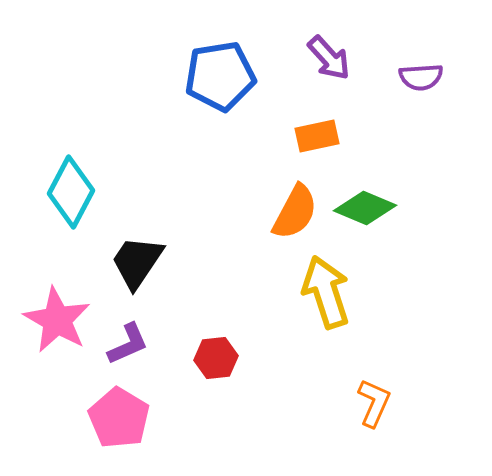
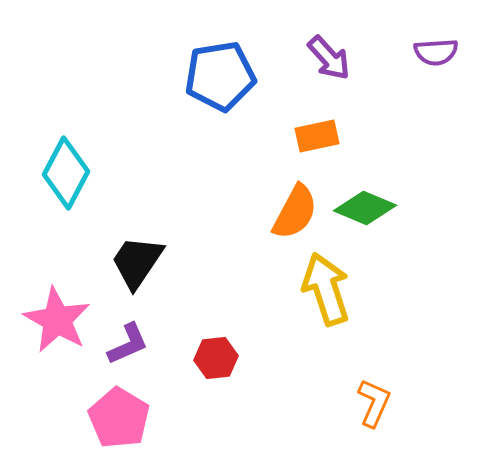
purple semicircle: moved 15 px right, 25 px up
cyan diamond: moved 5 px left, 19 px up
yellow arrow: moved 3 px up
